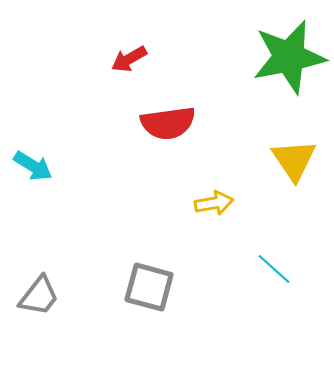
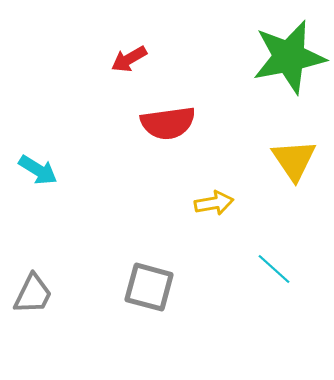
cyan arrow: moved 5 px right, 4 px down
gray trapezoid: moved 6 px left, 2 px up; rotated 12 degrees counterclockwise
